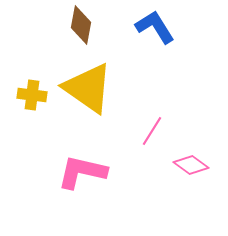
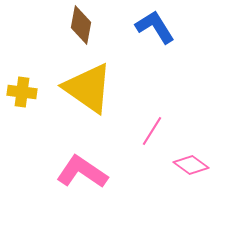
yellow cross: moved 10 px left, 3 px up
pink L-shape: rotated 21 degrees clockwise
